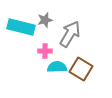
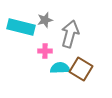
gray arrow: rotated 16 degrees counterclockwise
cyan semicircle: moved 3 px right, 1 px down
